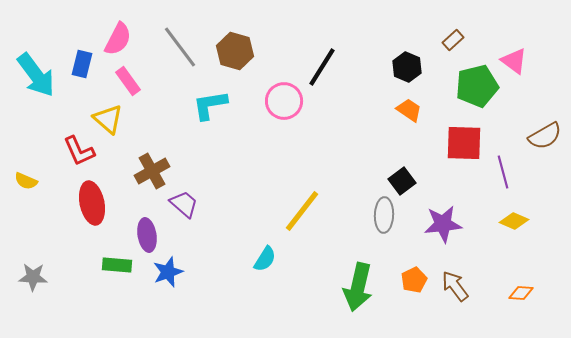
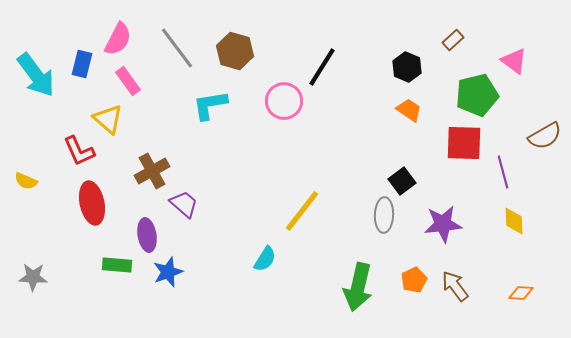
gray line: moved 3 px left, 1 px down
green pentagon: moved 9 px down
yellow diamond: rotated 64 degrees clockwise
